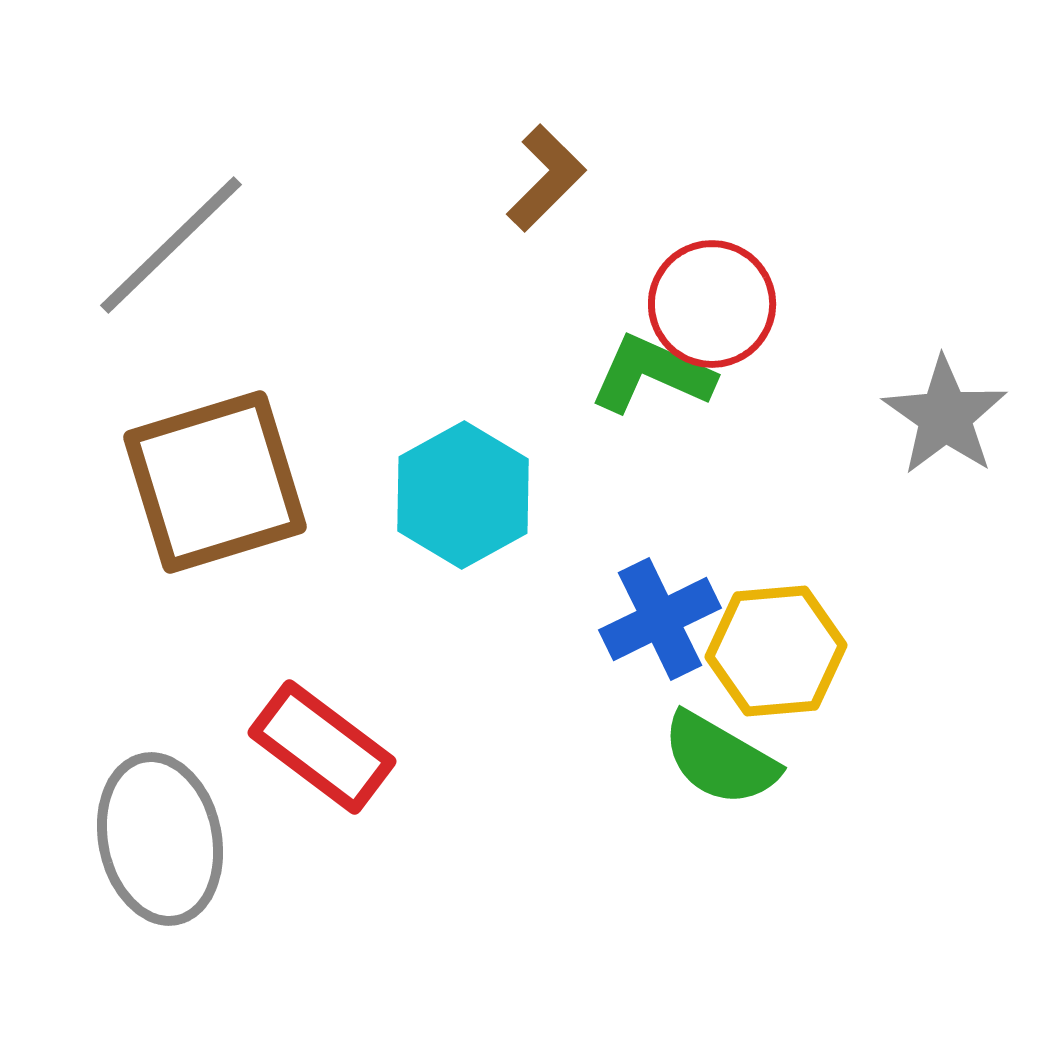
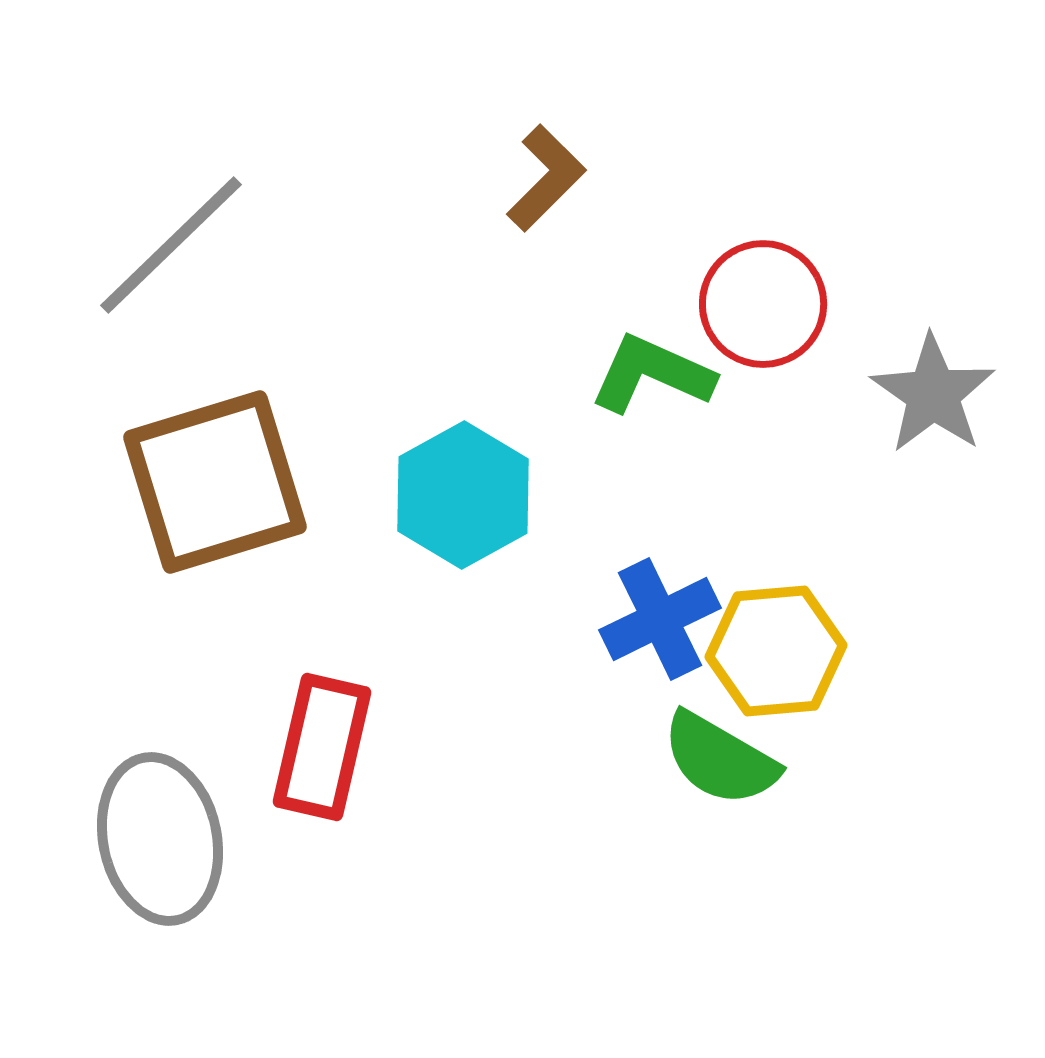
red circle: moved 51 px right
gray star: moved 12 px left, 22 px up
red rectangle: rotated 66 degrees clockwise
